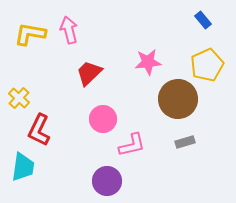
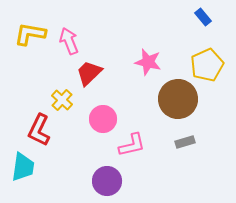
blue rectangle: moved 3 px up
pink arrow: moved 11 px down; rotated 8 degrees counterclockwise
pink star: rotated 20 degrees clockwise
yellow cross: moved 43 px right, 2 px down
